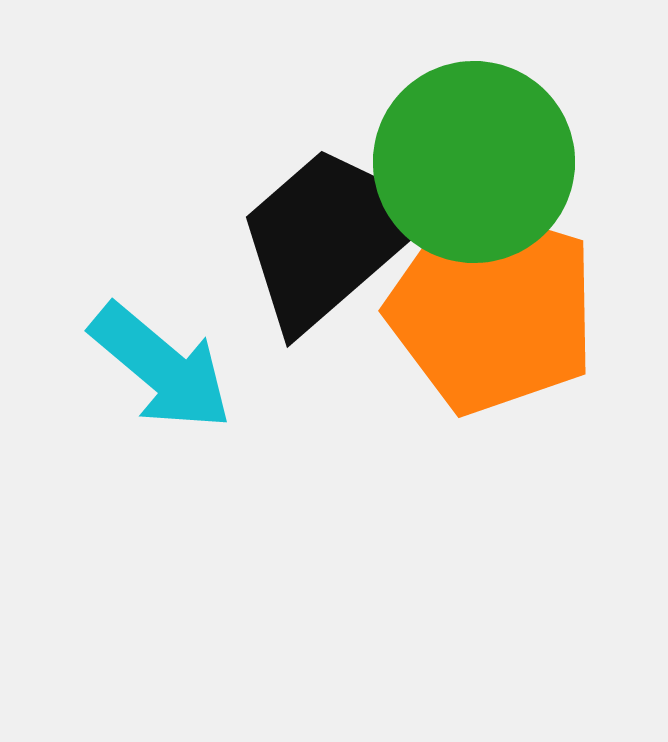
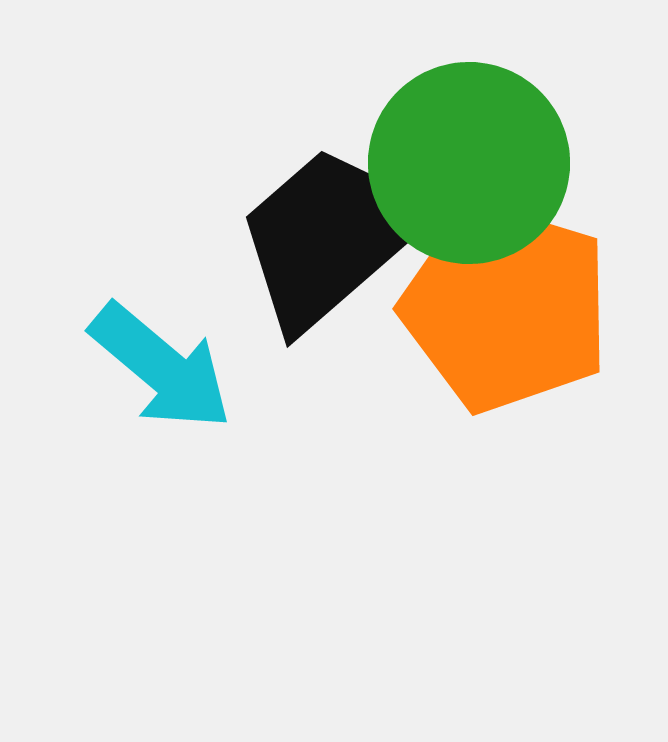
green circle: moved 5 px left, 1 px down
orange pentagon: moved 14 px right, 2 px up
